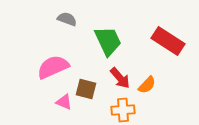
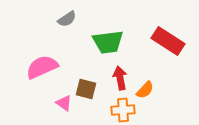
gray semicircle: rotated 126 degrees clockwise
green trapezoid: moved 1 px down; rotated 108 degrees clockwise
pink semicircle: moved 11 px left
red arrow: rotated 150 degrees counterclockwise
orange semicircle: moved 2 px left, 5 px down
pink triangle: moved 1 px down; rotated 12 degrees clockwise
